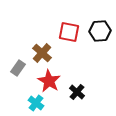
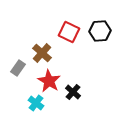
red square: rotated 15 degrees clockwise
black cross: moved 4 px left
